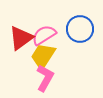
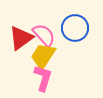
blue circle: moved 5 px left, 1 px up
pink semicircle: rotated 80 degrees clockwise
pink L-shape: moved 2 px left; rotated 12 degrees counterclockwise
